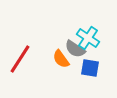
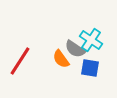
cyan cross: moved 3 px right, 2 px down
red line: moved 2 px down
